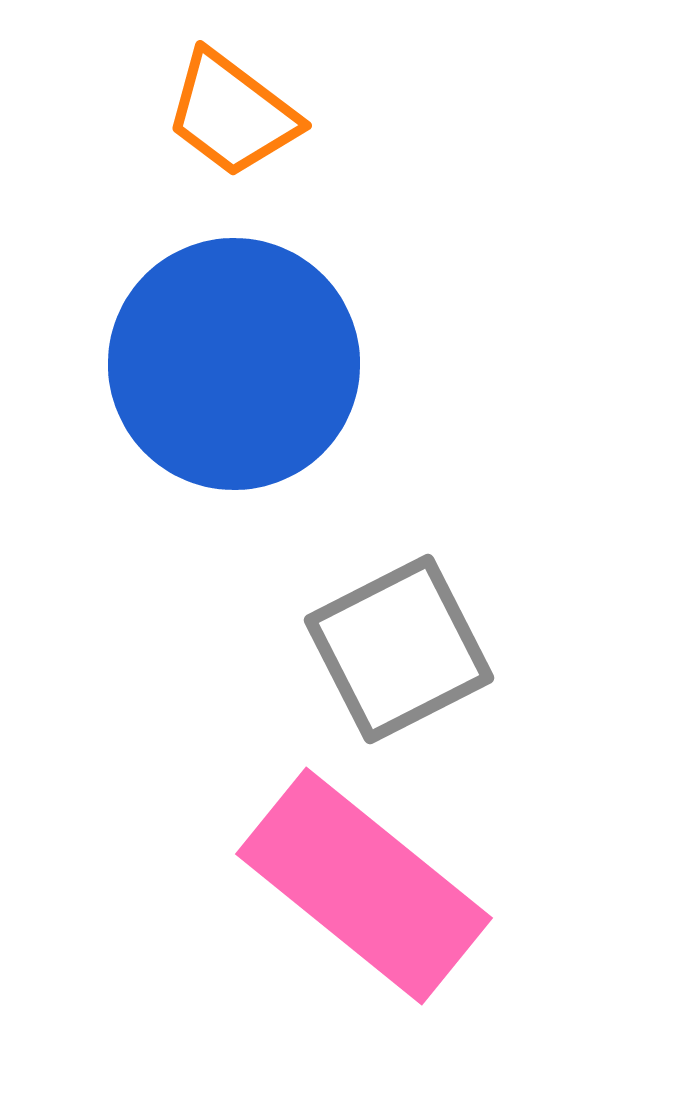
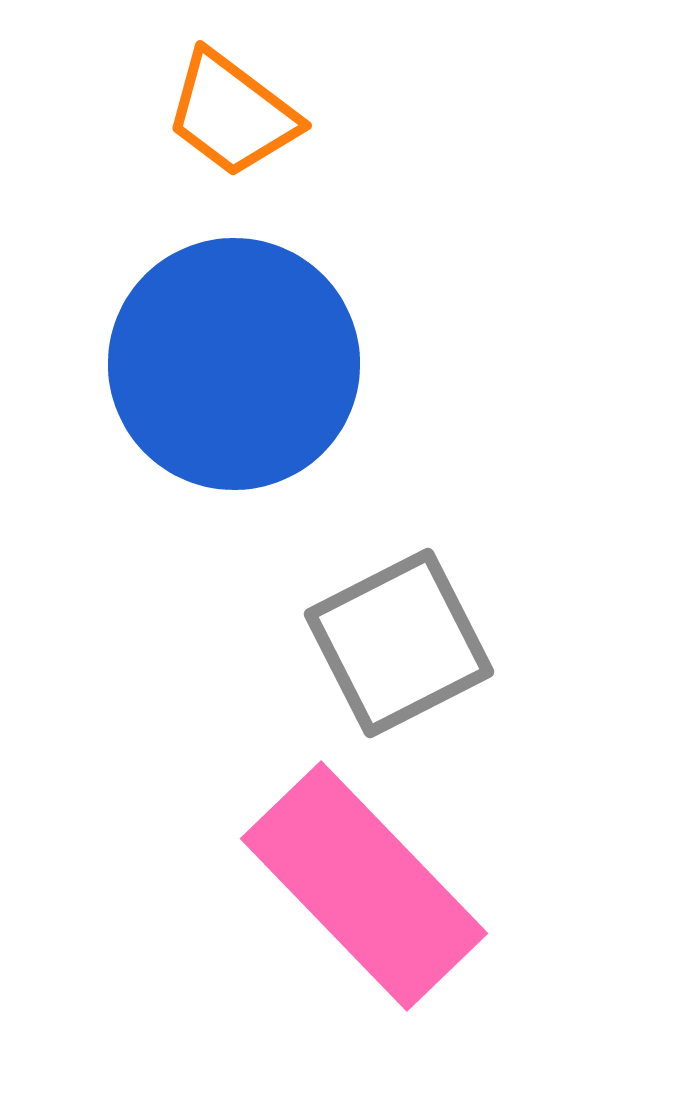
gray square: moved 6 px up
pink rectangle: rotated 7 degrees clockwise
